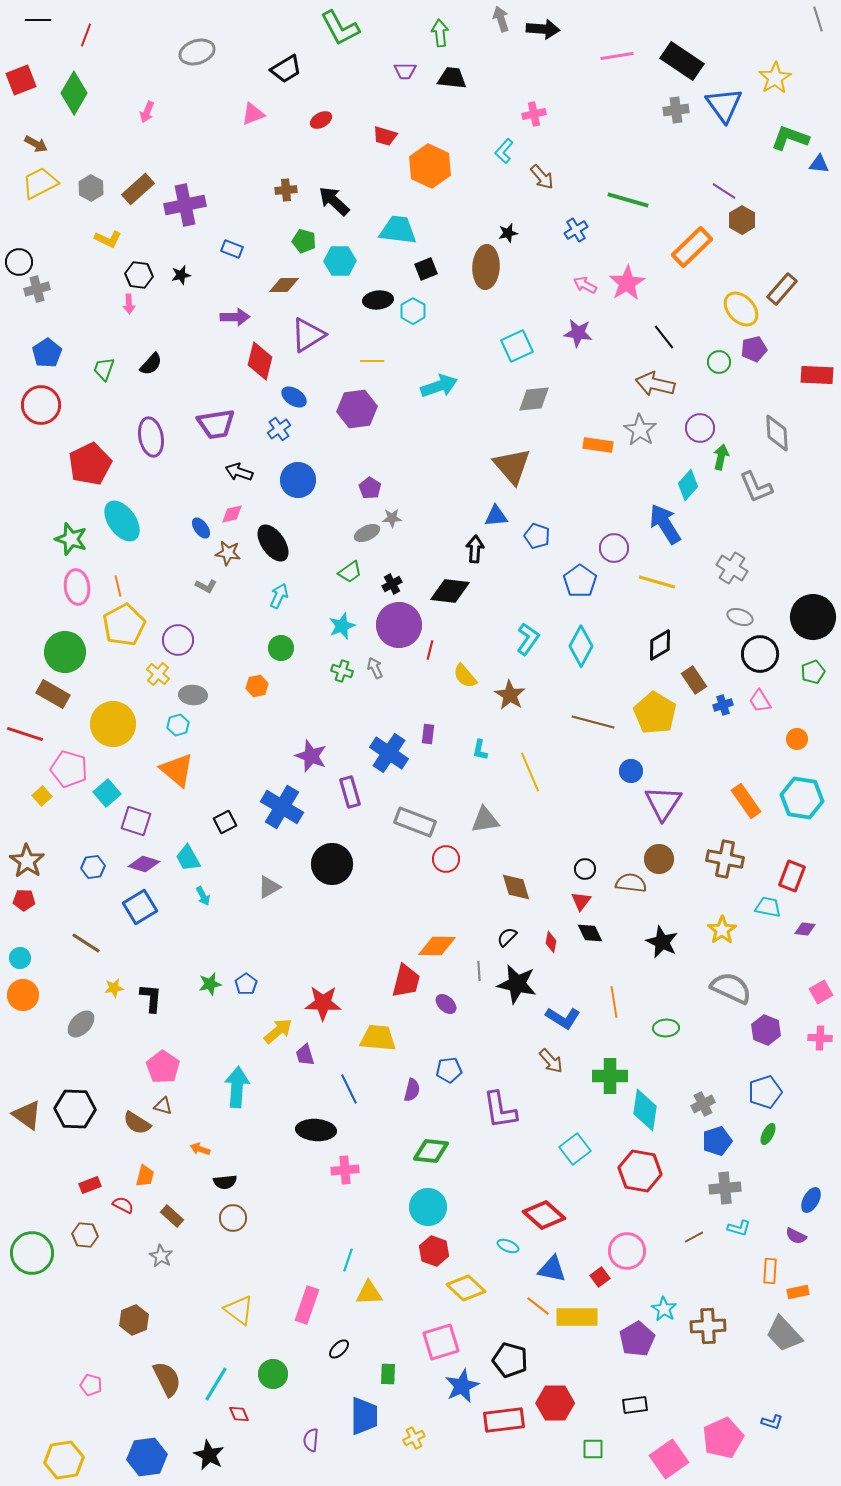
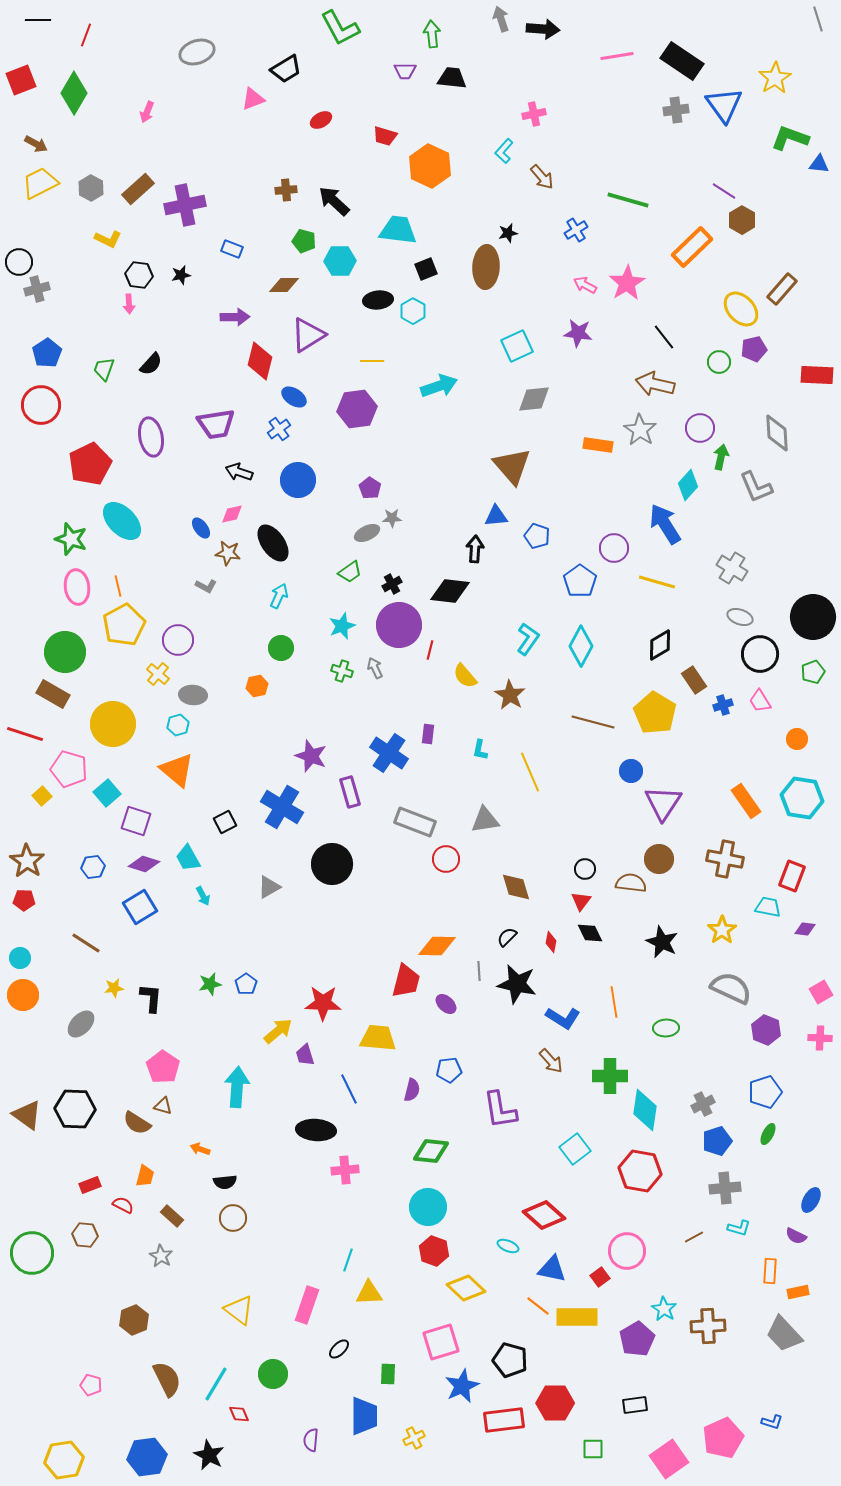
green arrow at (440, 33): moved 8 px left, 1 px down
pink triangle at (253, 114): moved 15 px up
cyan ellipse at (122, 521): rotated 9 degrees counterclockwise
